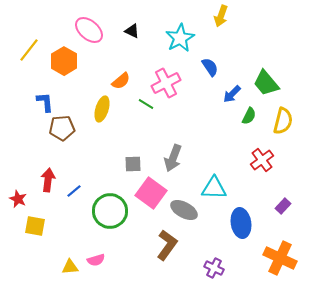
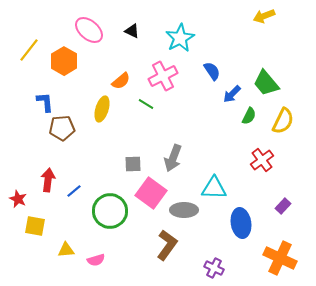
yellow arrow: moved 43 px right; rotated 50 degrees clockwise
blue semicircle: moved 2 px right, 4 px down
pink cross: moved 3 px left, 7 px up
yellow semicircle: rotated 12 degrees clockwise
gray ellipse: rotated 28 degrees counterclockwise
yellow triangle: moved 4 px left, 17 px up
